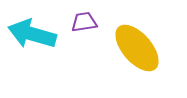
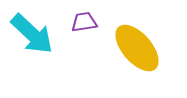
cyan arrow: rotated 153 degrees counterclockwise
